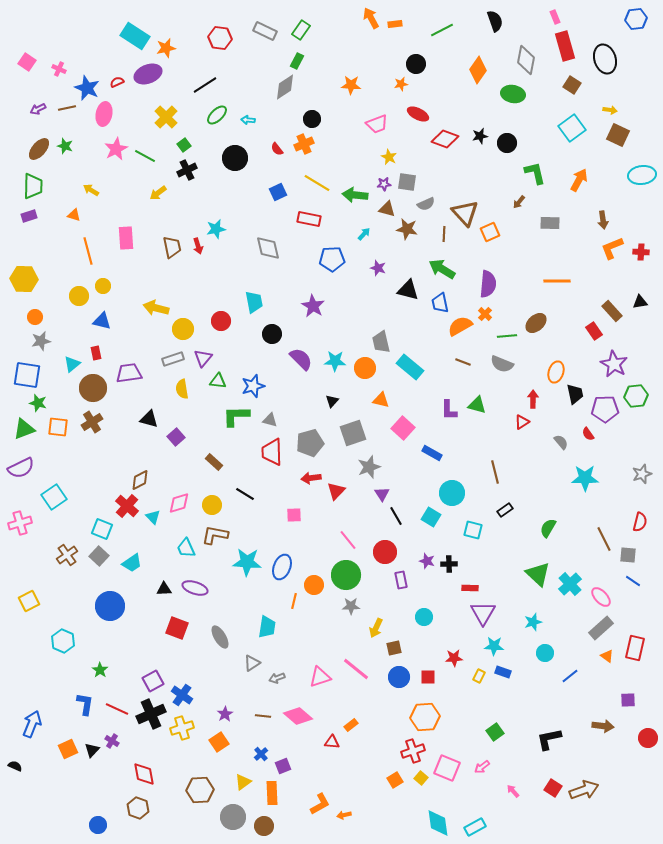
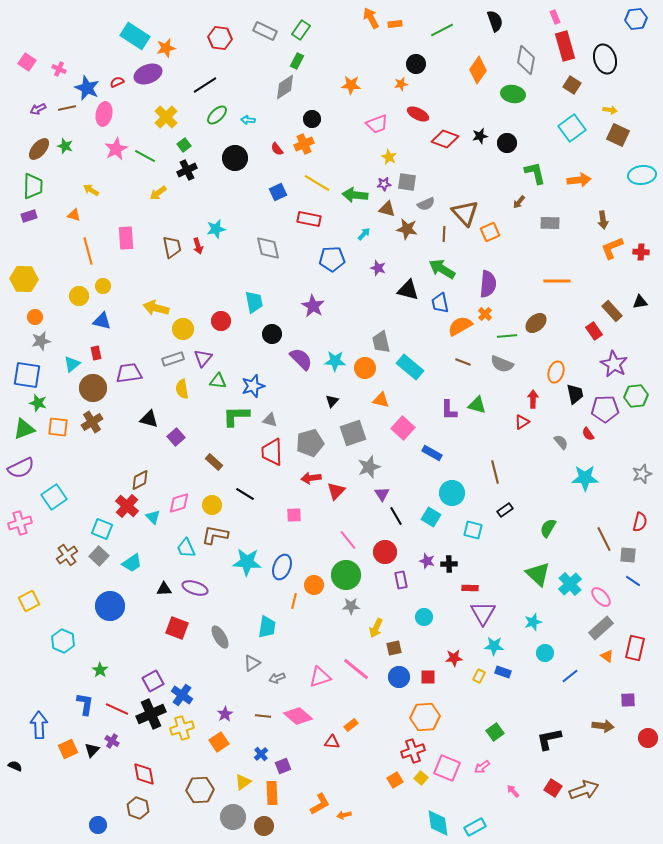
orange arrow at (579, 180): rotated 55 degrees clockwise
blue arrow at (32, 724): moved 7 px right, 1 px down; rotated 24 degrees counterclockwise
